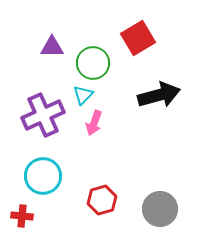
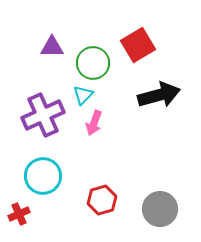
red square: moved 7 px down
red cross: moved 3 px left, 2 px up; rotated 30 degrees counterclockwise
